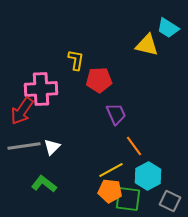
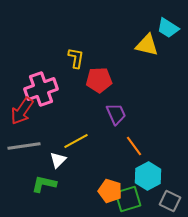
yellow L-shape: moved 2 px up
pink cross: rotated 16 degrees counterclockwise
white triangle: moved 6 px right, 13 px down
yellow line: moved 35 px left, 29 px up
green L-shape: rotated 25 degrees counterclockwise
orange pentagon: rotated 10 degrees clockwise
green square: rotated 24 degrees counterclockwise
